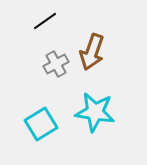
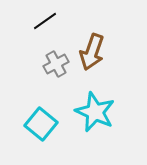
cyan star: rotated 15 degrees clockwise
cyan square: rotated 20 degrees counterclockwise
